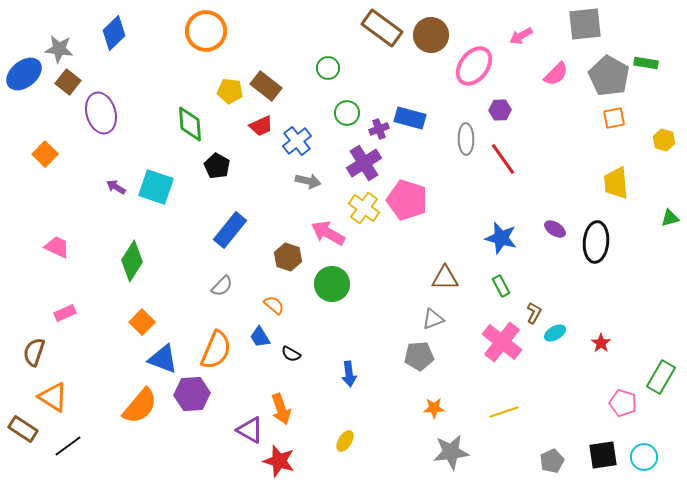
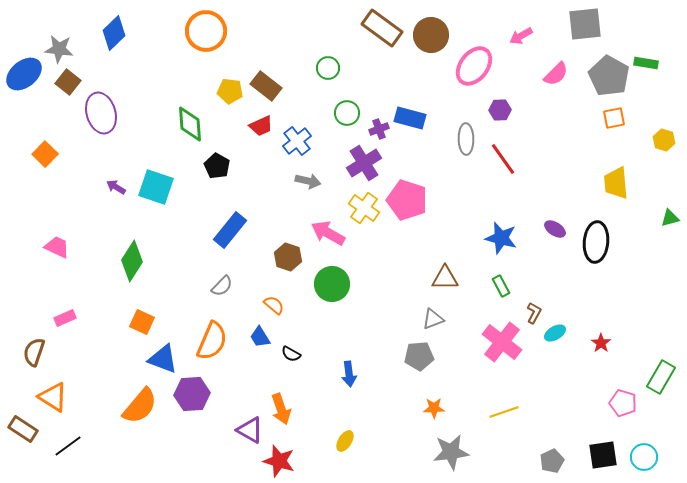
pink rectangle at (65, 313): moved 5 px down
orange square at (142, 322): rotated 20 degrees counterclockwise
orange semicircle at (216, 350): moved 4 px left, 9 px up
